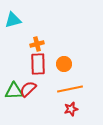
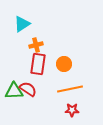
cyan triangle: moved 9 px right, 4 px down; rotated 18 degrees counterclockwise
orange cross: moved 1 px left, 1 px down
red rectangle: rotated 10 degrees clockwise
red semicircle: rotated 78 degrees clockwise
red star: moved 1 px right, 1 px down; rotated 16 degrees clockwise
